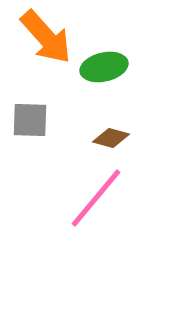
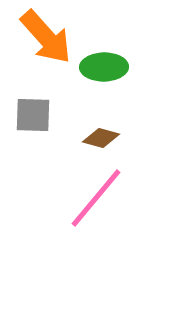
green ellipse: rotated 12 degrees clockwise
gray square: moved 3 px right, 5 px up
brown diamond: moved 10 px left
